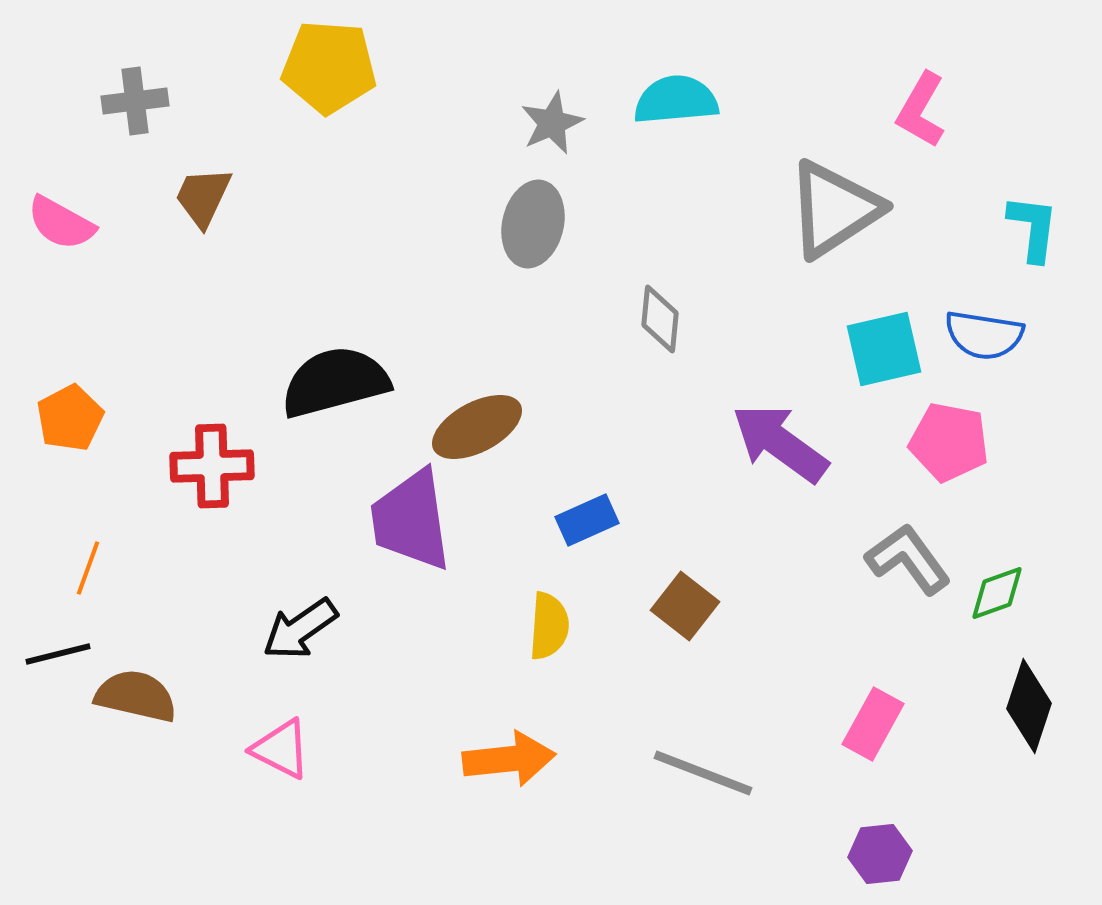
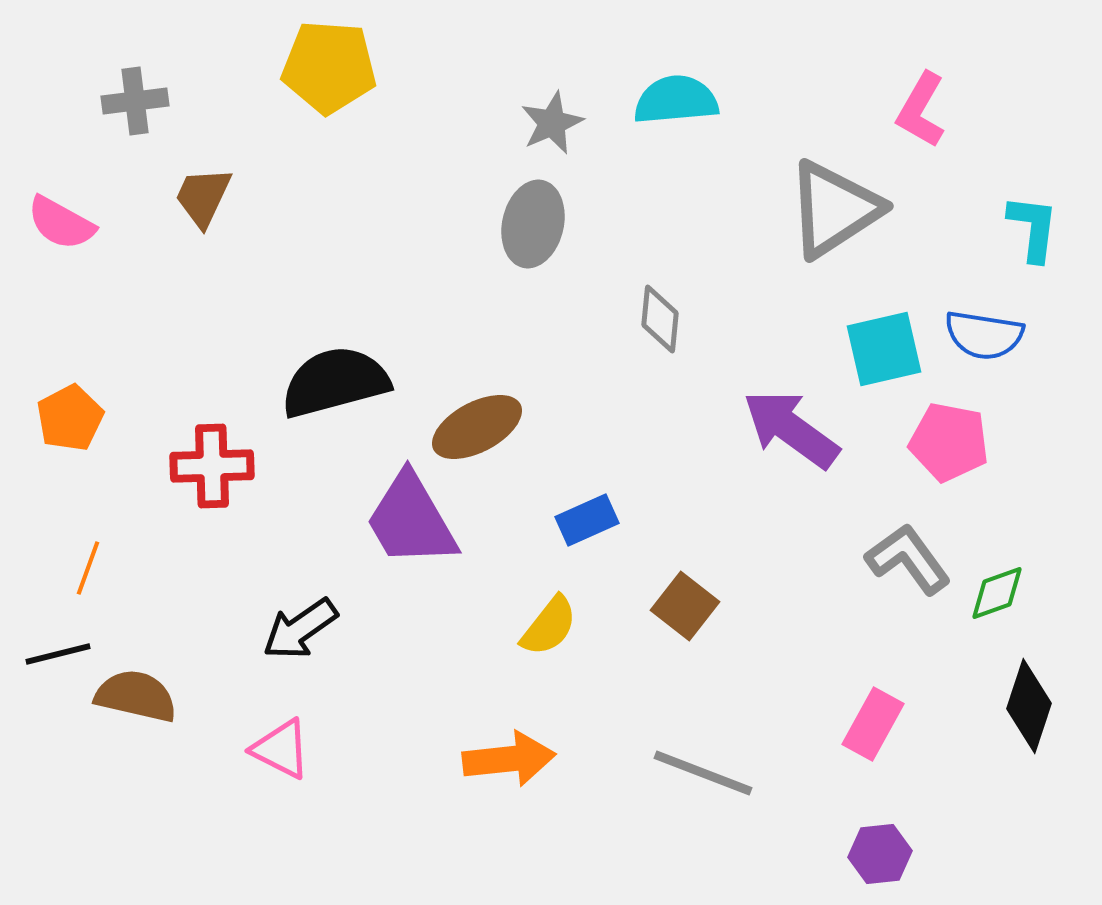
purple arrow: moved 11 px right, 14 px up
purple trapezoid: rotated 22 degrees counterclockwise
yellow semicircle: rotated 34 degrees clockwise
